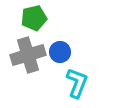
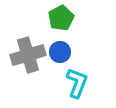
green pentagon: moved 27 px right; rotated 15 degrees counterclockwise
